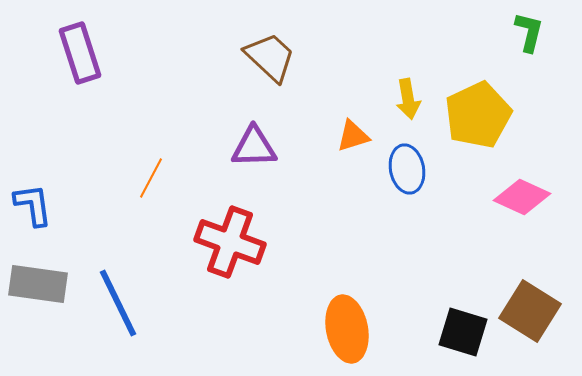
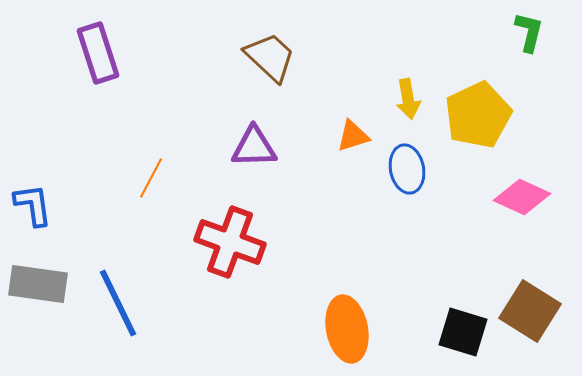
purple rectangle: moved 18 px right
